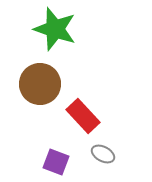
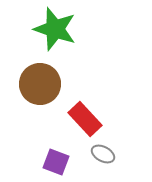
red rectangle: moved 2 px right, 3 px down
